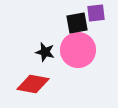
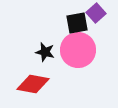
purple square: rotated 36 degrees counterclockwise
